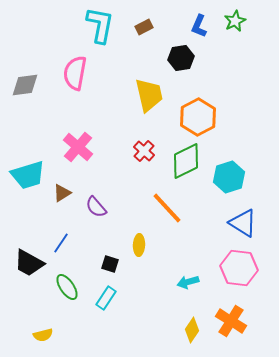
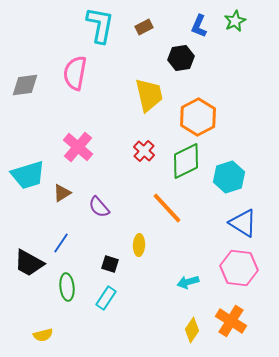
purple semicircle: moved 3 px right
green ellipse: rotated 28 degrees clockwise
